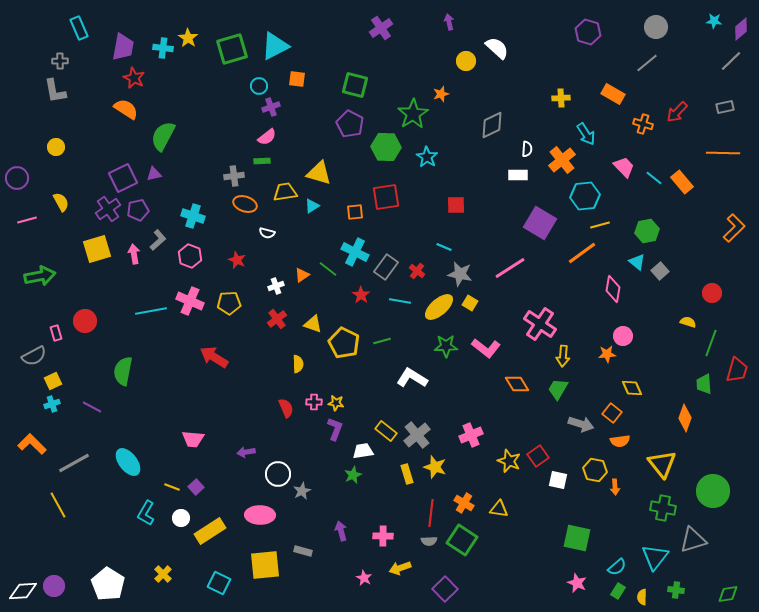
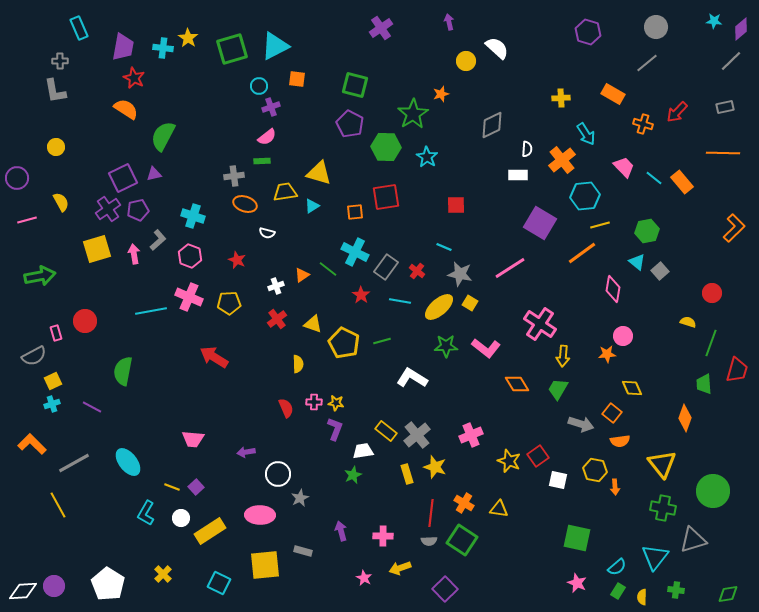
pink cross at (190, 301): moved 1 px left, 4 px up
gray star at (302, 491): moved 2 px left, 7 px down
